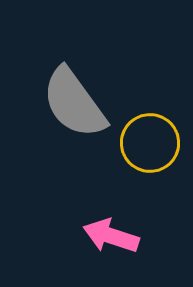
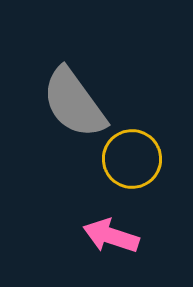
yellow circle: moved 18 px left, 16 px down
